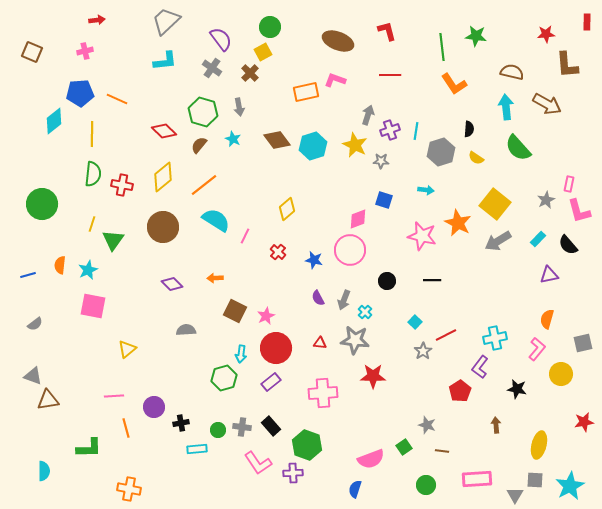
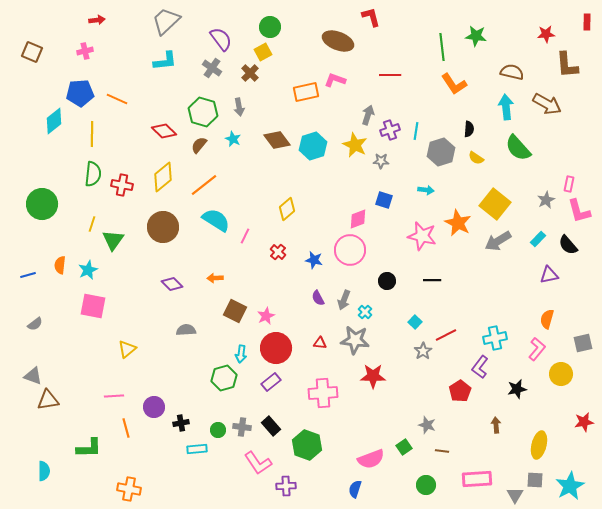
red L-shape at (387, 31): moved 16 px left, 14 px up
black star at (517, 389): rotated 24 degrees counterclockwise
purple cross at (293, 473): moved 7 px left, 13 px down
